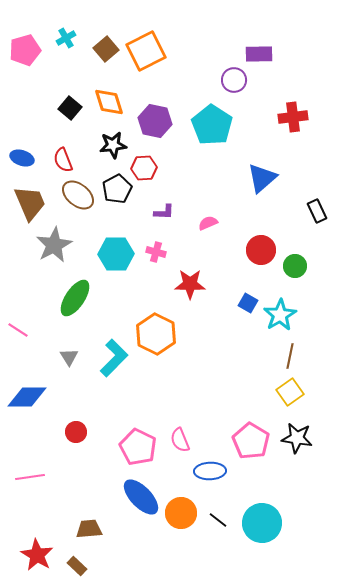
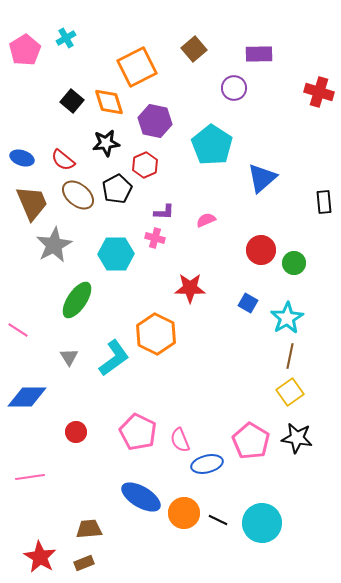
brown square at (106, 49): moved 88 px right
pink pentagon at (25, 50): rotated 16 degrees counterclockwise
orange square at (146, 51): moved 9 px left, 16 px down
purple circle at (234, 80): moved 8 px down
black square at (70, 108): moved 2 px right, 7 px up
red cross at (293, 117): moved 26 px right, 25 px up; rotated 24 degrees clockwise
cyan pentagon at (212, 125): moved 20 px down
black star at (113, 145): moved 7 px left, 2 px up
red semicircle at (63, 160): rotated 30 degrees counterclockwise
red hexagon at (144, 168): moved 1 px right, 3 px up; rotated 20 degrees counterclockwise
brown trapezoid at (30, 203): moved 2 px right
black rectangle at (317, 211): moved 7 px right, 9 px up; rotated 20 degrees clockwise
pink semicircle at (208, 223): moved 2 px left, 3 px up
pink cross at (156, 252): moved 1 px left, 14 px up
green circle at (295, 266): moved 1 px left, 3 px up
red star at (190, 284): moved 4 px down
green ellipse at (75, 298): moved 2 px right, 2 px down
cyan star at (280, 315): moved 7 px right, 3 px down
cyan L-shape at (114, 358): rotated 9 degrees clockwise
pink pentagon at (138, 447): moved 15 px up
blue ellipse at (210, 471): moved 3 px left, 7 px up; rotated 12 degrees counterclockwise
blue ellipse at (141, 497): rotated 15 degrees counterclockwise
orange circle at (181, 513): moved 3 px right
black line at (218, 520): rotated 12 degrees counterclockwise
red star at (37, 555): moved 3 px right, 2 px down
brown rectangle at (77, 566): moved 7 px right, 3 px up; rotated 66 degrees counterclockwise
